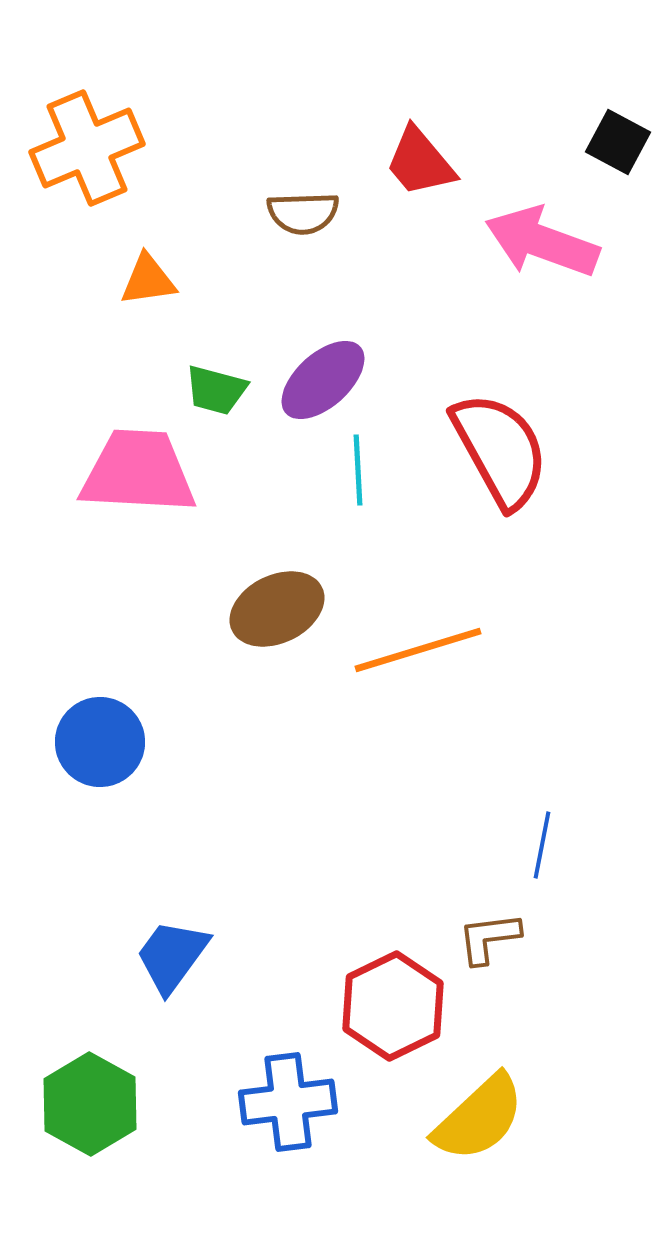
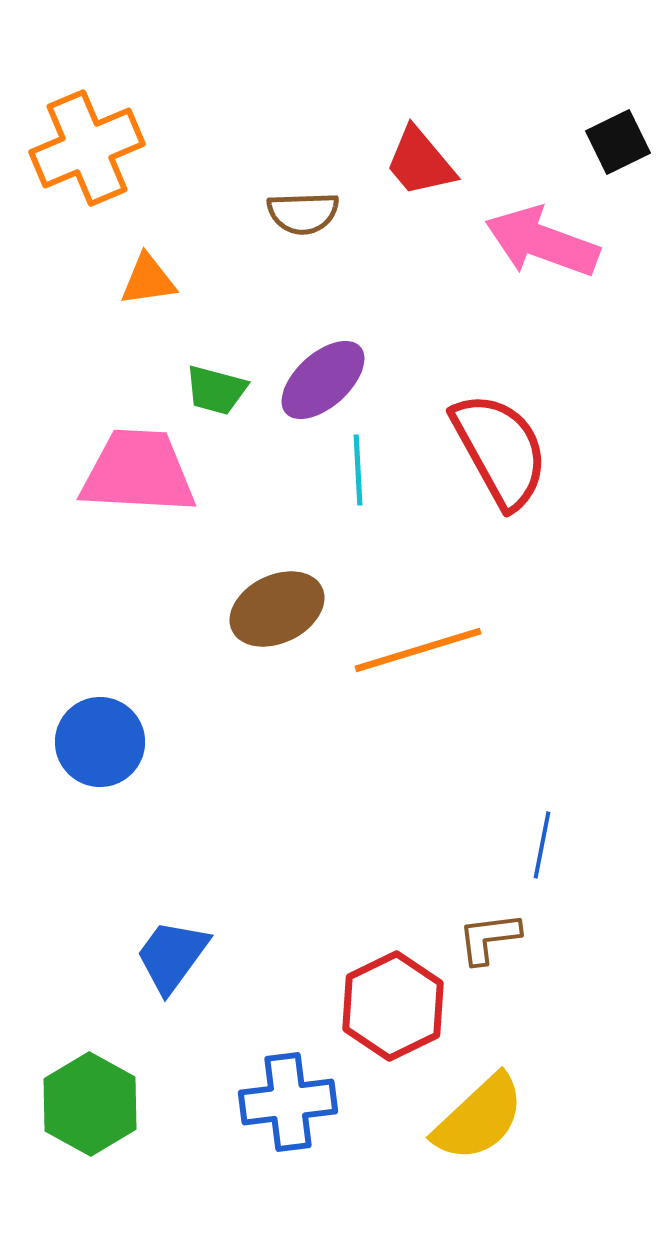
black square: rotated 36 degrees clockwise
